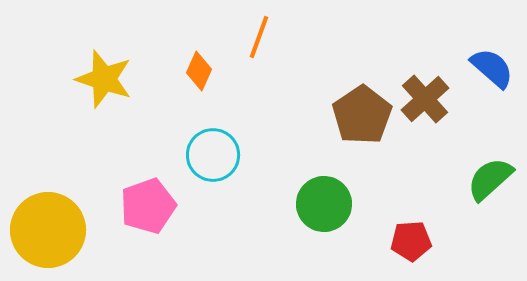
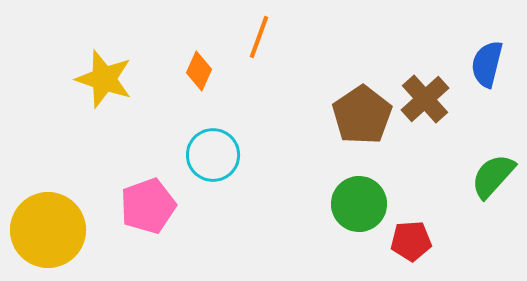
blue semicircle: moved 5 px left, 4 px up; rotated 117 degrees counterclockwise
green semicircle: moved 3 px right, 3 px up; rotated 6 degrees counterclockwise
green circle: moved 35 px right
